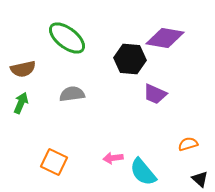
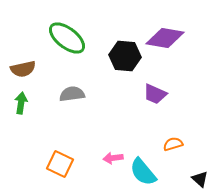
black hexagon: moved 5 px left, 3 px up
green arrow: rotated 15 degrees counterclockwise
orange semicircle: moved 15 px left
orange square: moved 6 px right, 2 px down
